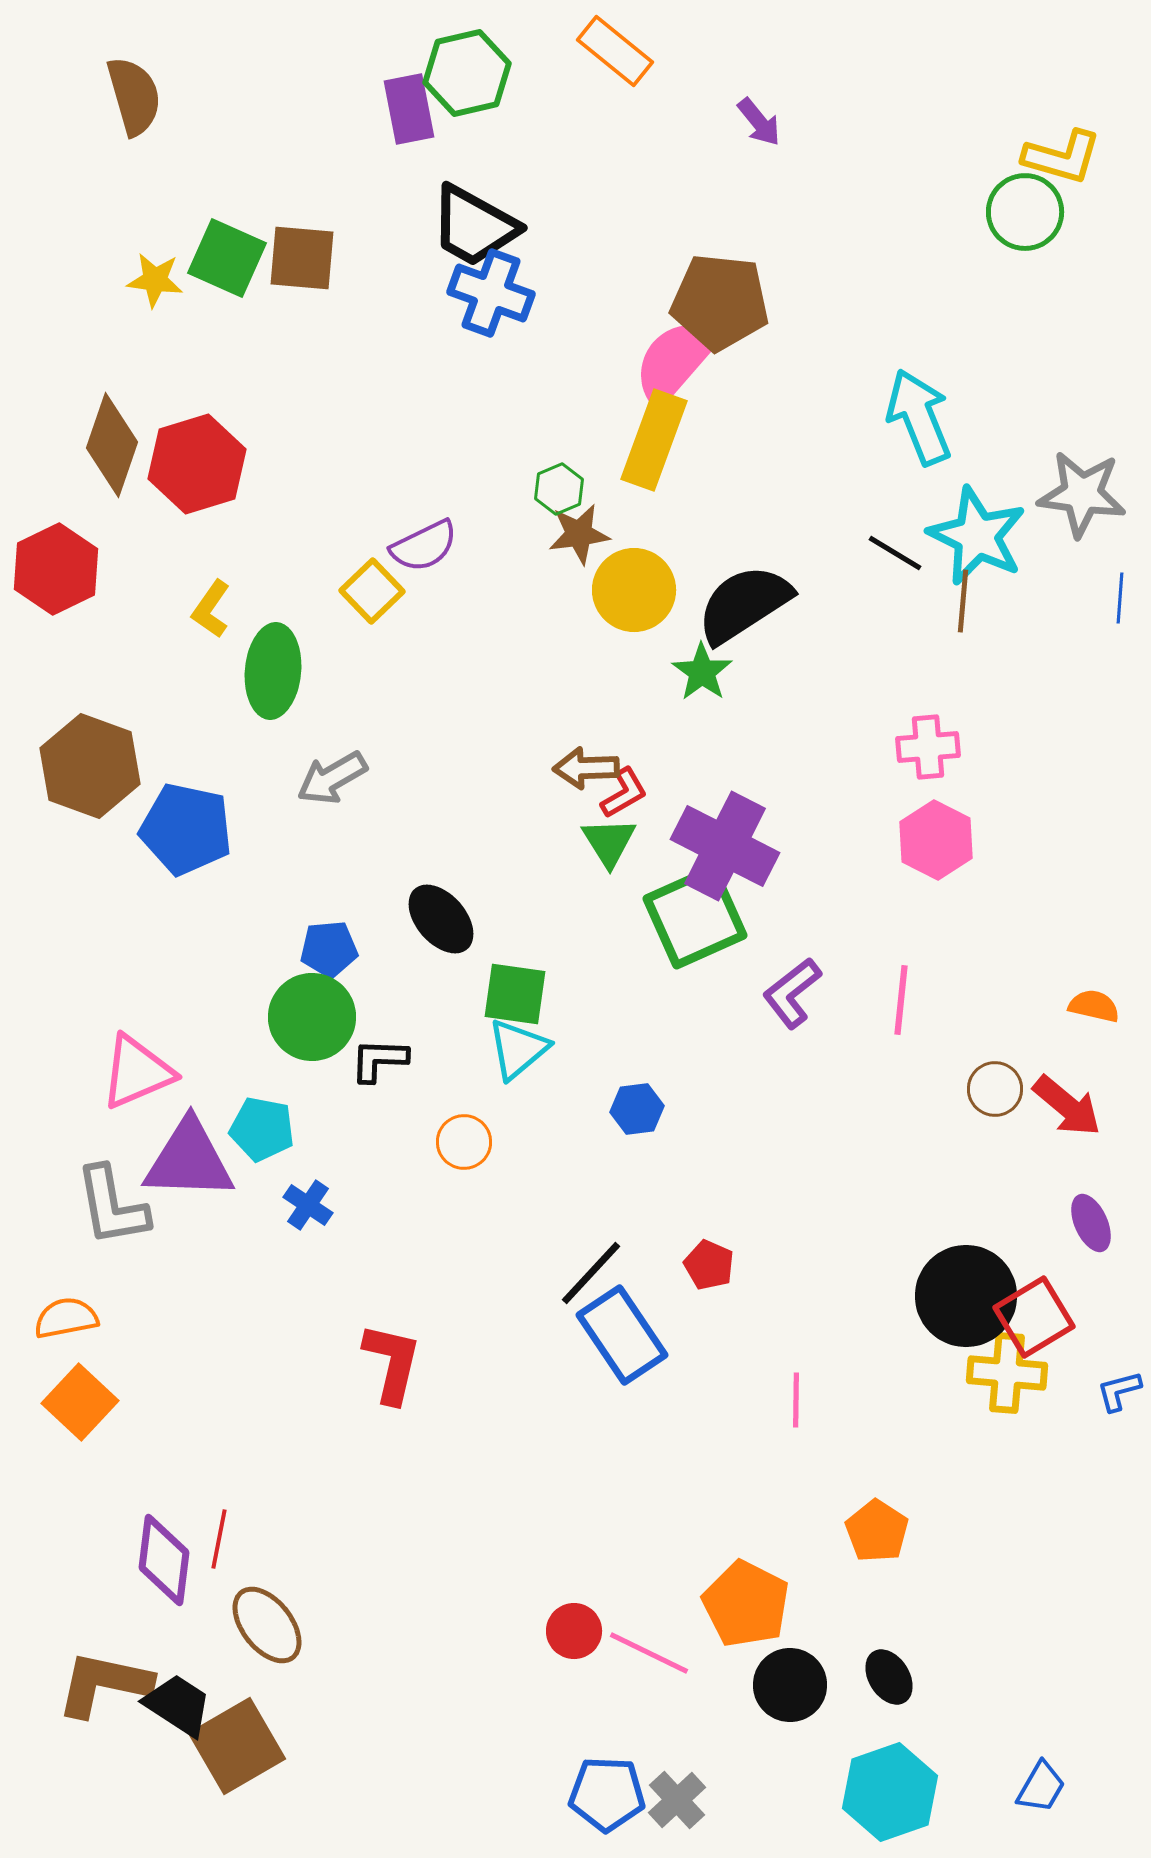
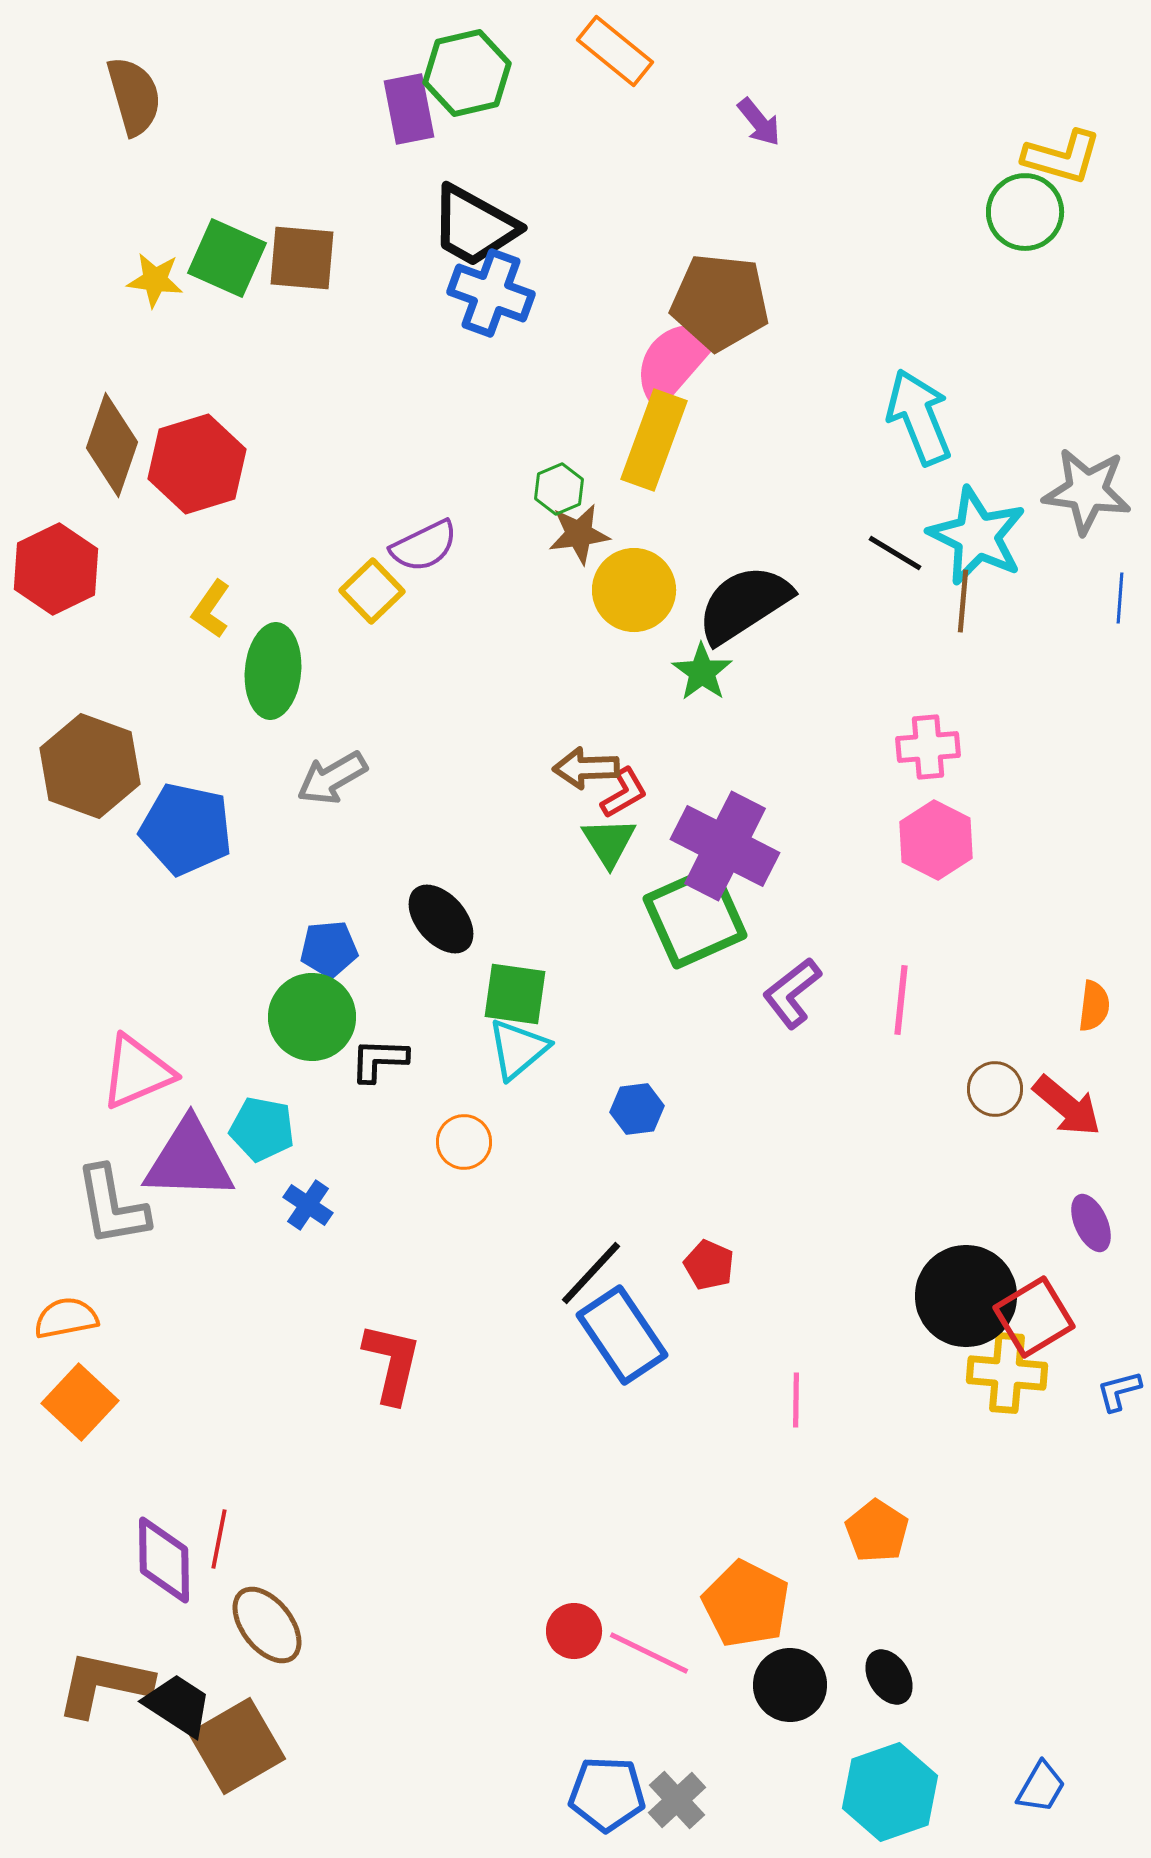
gray star at (1082, 494): moved 5 px right, 3 px up
orange semicircle at (1094, 1006): rotated 84 degrees clockwise
purple diamond at (164, 1560): rotated 8 degrees counterclockwise
